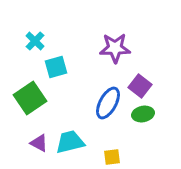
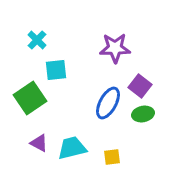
cyan cross: moved 2 px right, 1 px up
cyan square: moved 3 px down; rotated 10 degrees clockwise
cyan trapezoid: moved 2 px right, 6 px down
